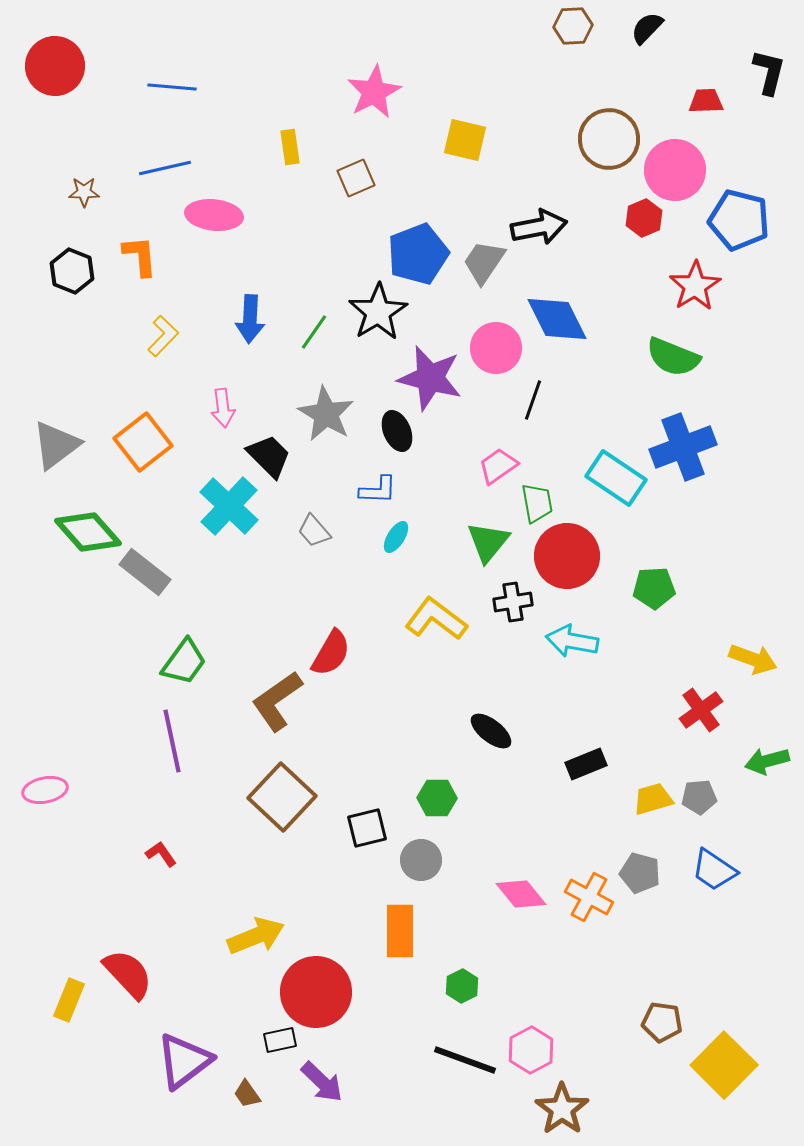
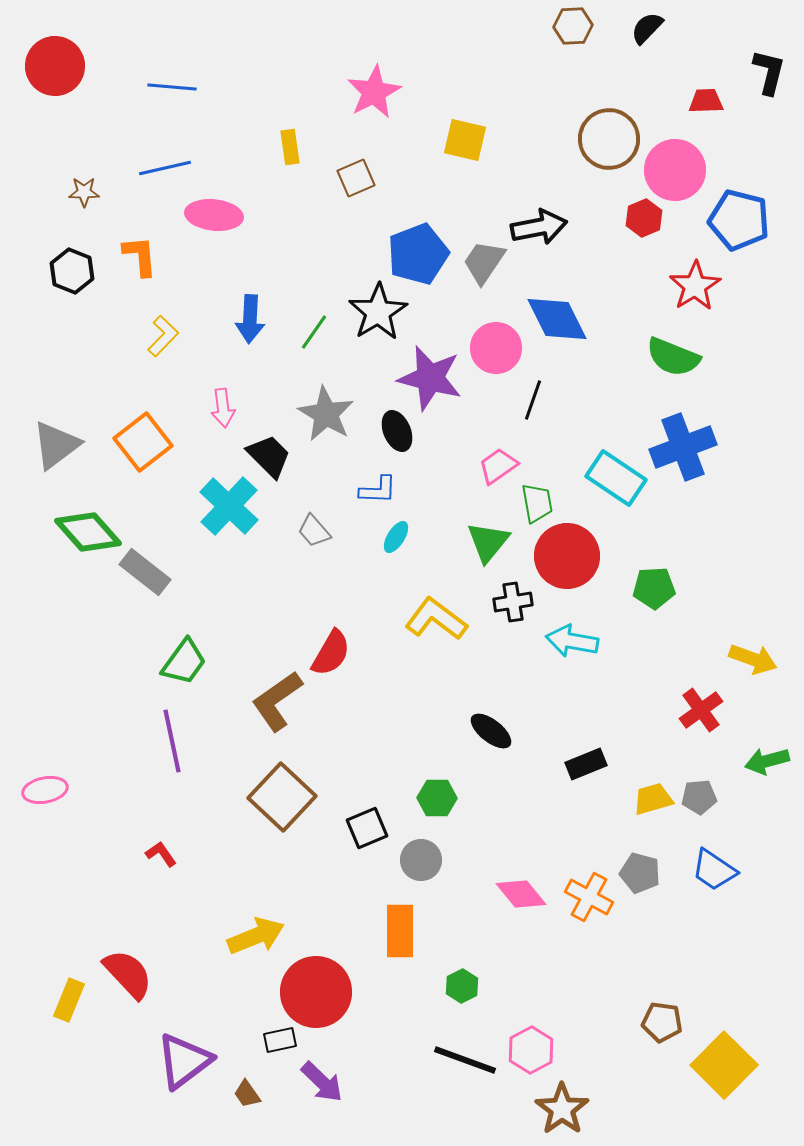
black square at (367, 828): rotated 9 degrees counterclockwise
